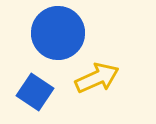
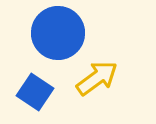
yellow arrow: rotated 12 degrees counterclockwise
